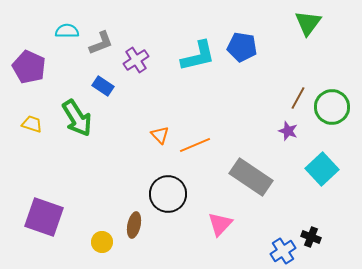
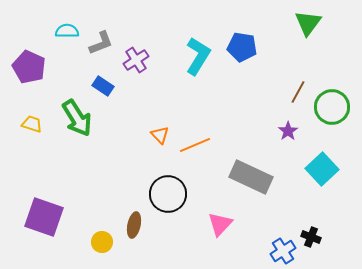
cyan L-shape: rotated 45 degrees counterclockwise
brown line: moved 6 px up
purple star: rotated 18 degrees clockwise
gray rectangle: rotated 9 degrees counterclockwise
